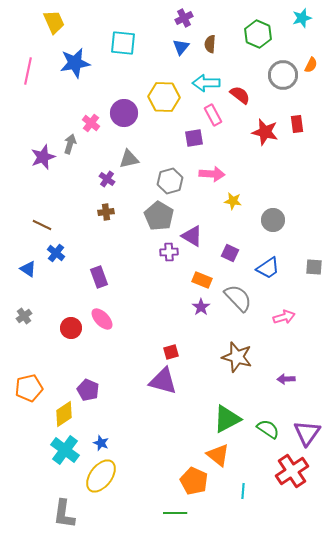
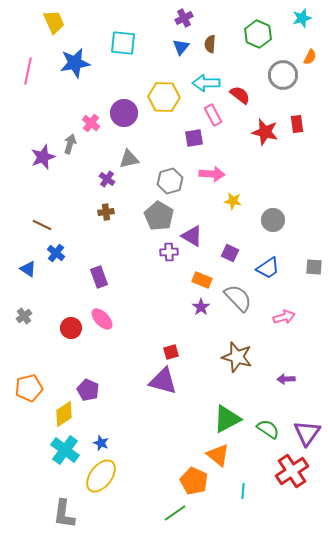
orange semicircle at (311, 65): moved 1 px left, 8 px up
green line at (175, 513): rotated 35 degrees counterclockwise
